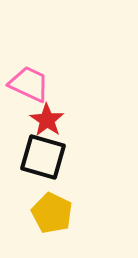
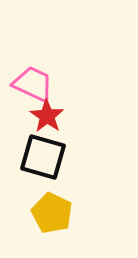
pink trapezoid: moved 4 px right
red star: moved 4 px up
